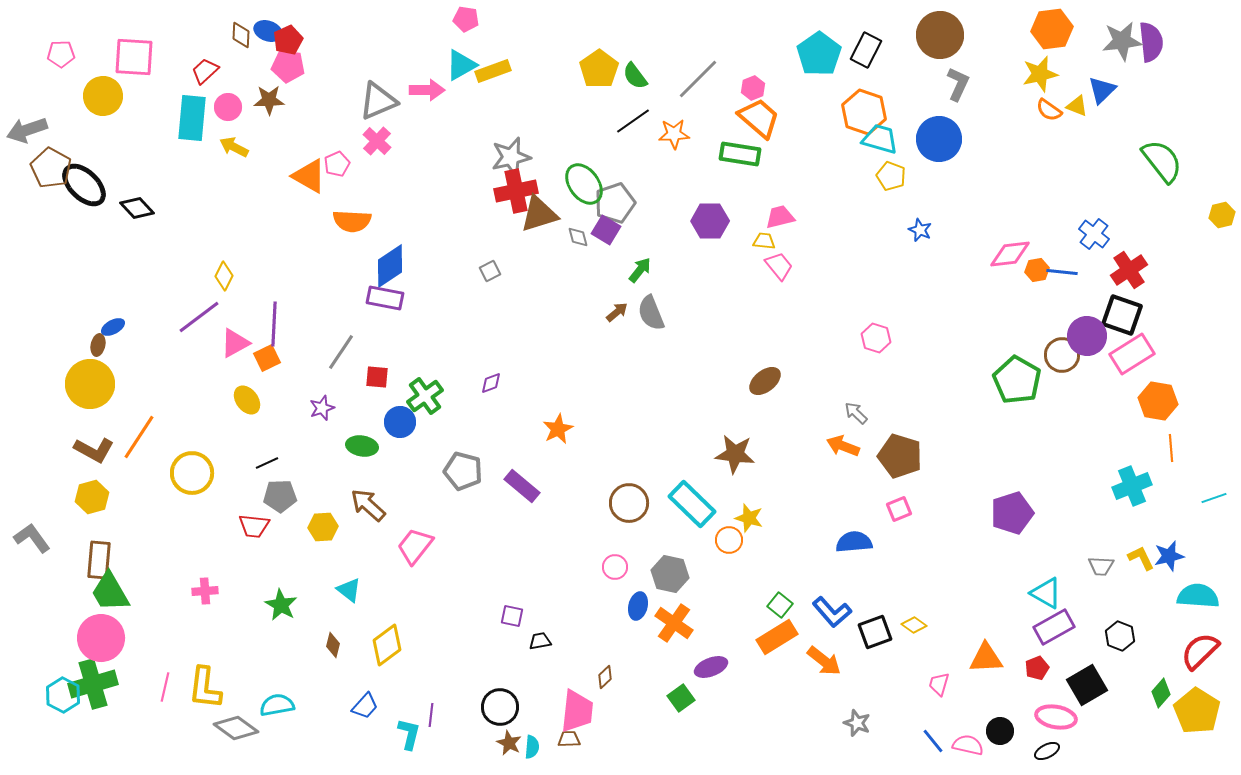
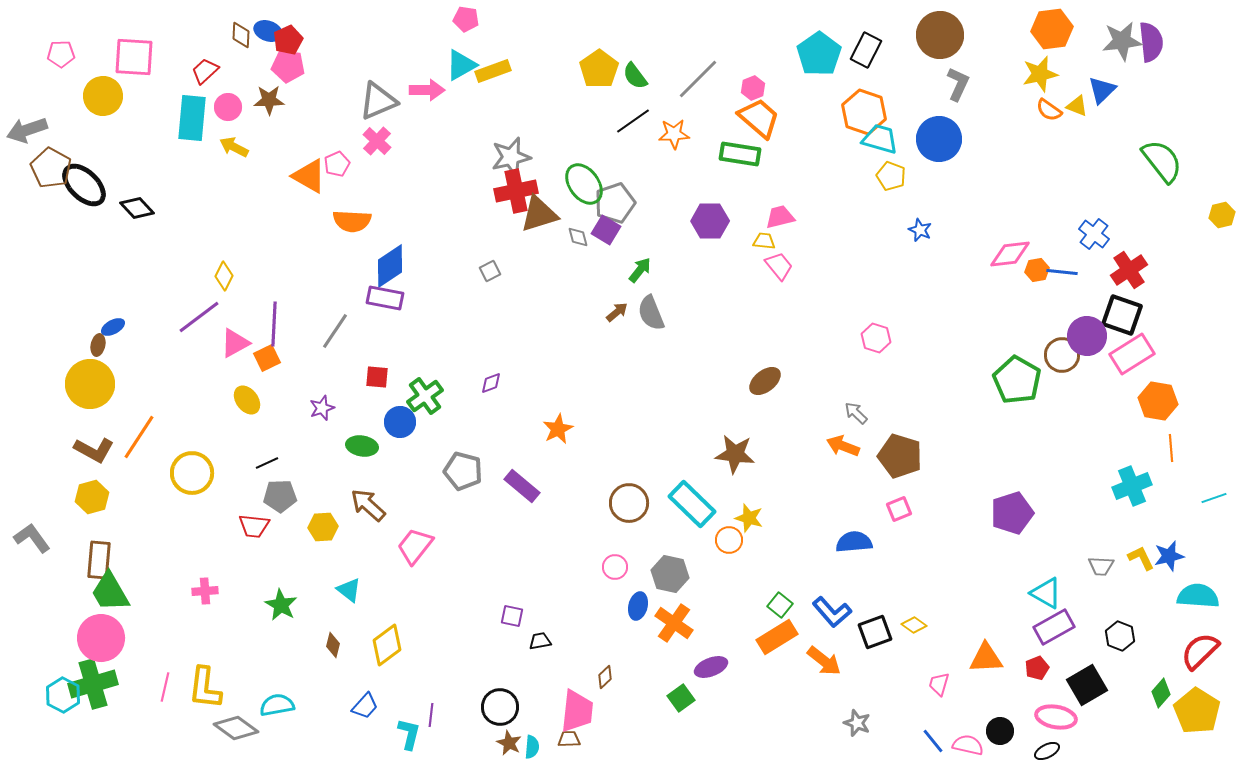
gray line at (341, 352): moved 6 px left, 21 px up
